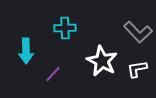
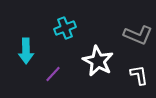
cyan cross: rotated 20 degrees counterclockwise
gray L-shape: moved 3 px down; rotated 24 degrees counterclockwise
white star: moved 4 px left
white L-shape: moved 2 px right, 6 px down; rotated 90 degrees clockwise
